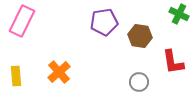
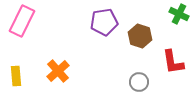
brown hexagon: rotated 10 degrees clockwise
orange cross: moved 1 px left, 1 px up
